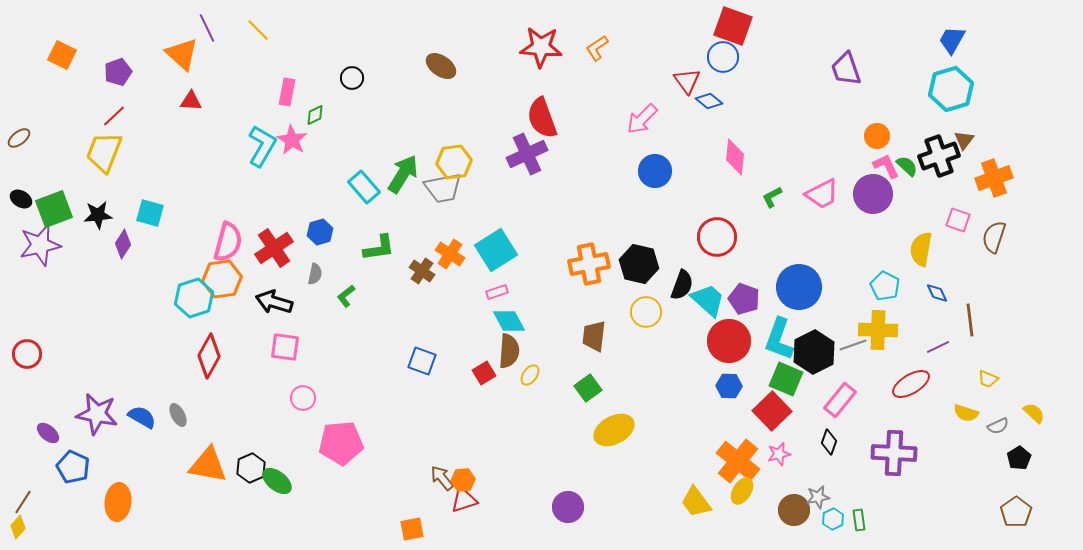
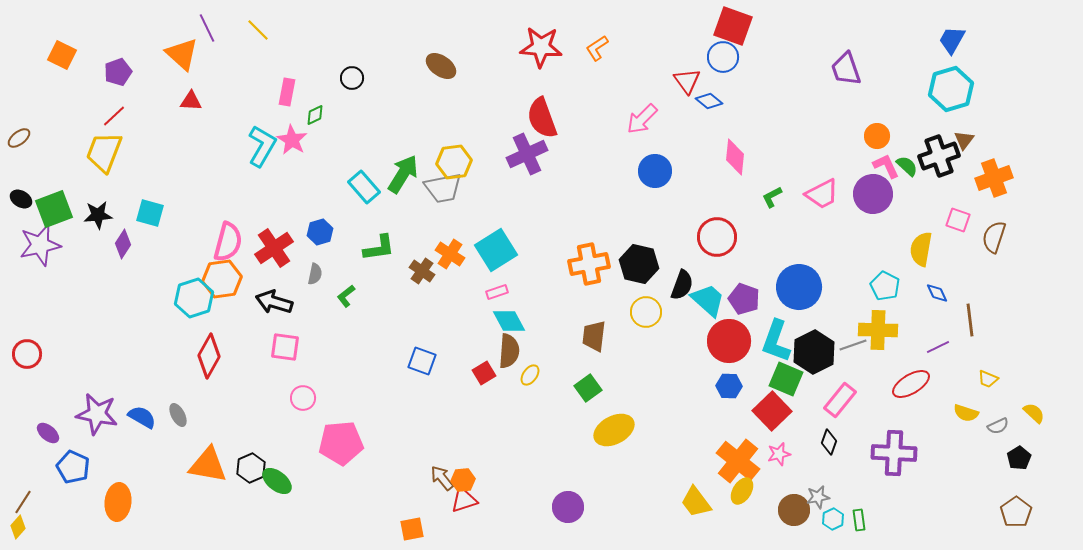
cyan L-shape at (779, 339): moved 3 px left, 2 px down
